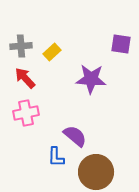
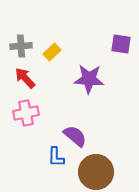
purple star: moved 2 px left
